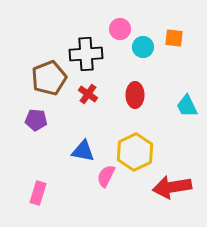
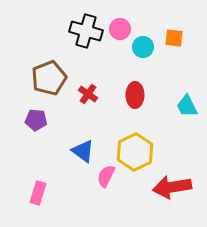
black cross: moved 23 px up; rotated 20 degrees clockwise
blue triangle: rotated 25 degrees clockwise
